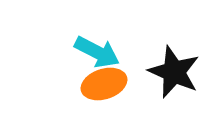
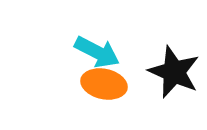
orange ellipse: rotated 30 degrees clockwise
